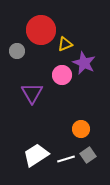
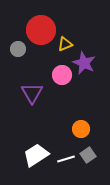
gray circle: moved 1 px right, 2 px up
